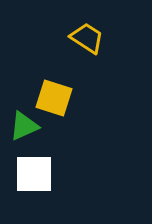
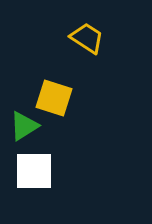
green triangle: rotated 8 degrees counterclockwise
white square: moved 3 px up
